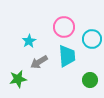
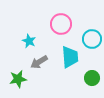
pink circle: moved 3 px left, 3 px up
cyan star: rotated 16 degrees counterclockwise
cyan trapezoid: moved 3 px right, 1 px down
green circle: moved 2 px right, 2 px up
